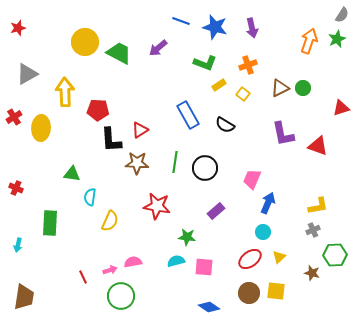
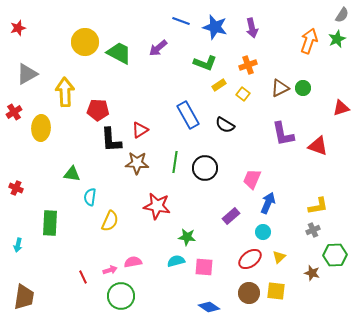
red cross at (14, 117): moved 5 px up
purple rectangle at (216, 211): moved 15 px right, 5 px down
